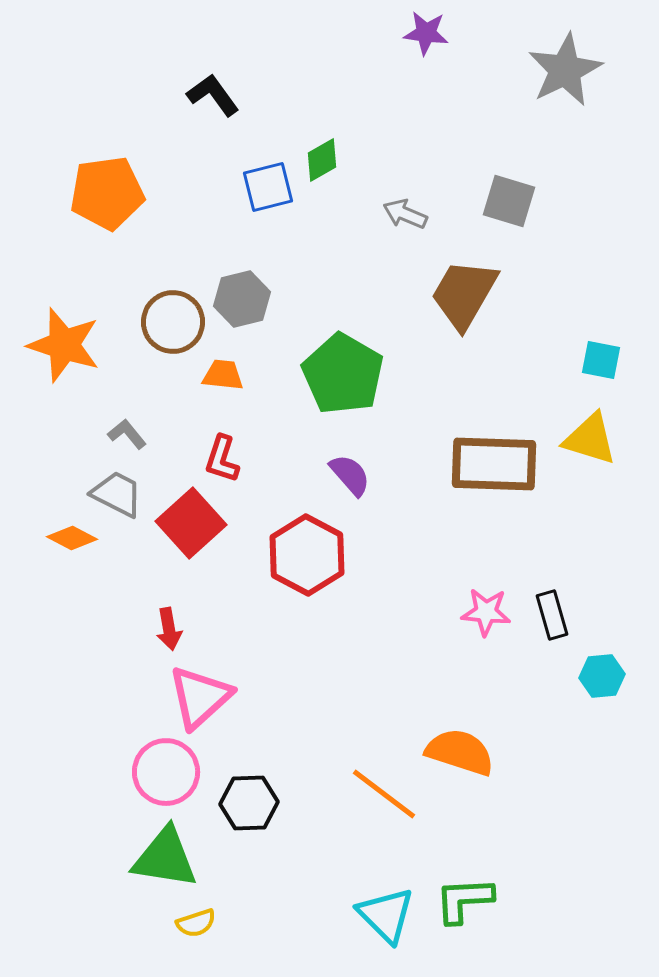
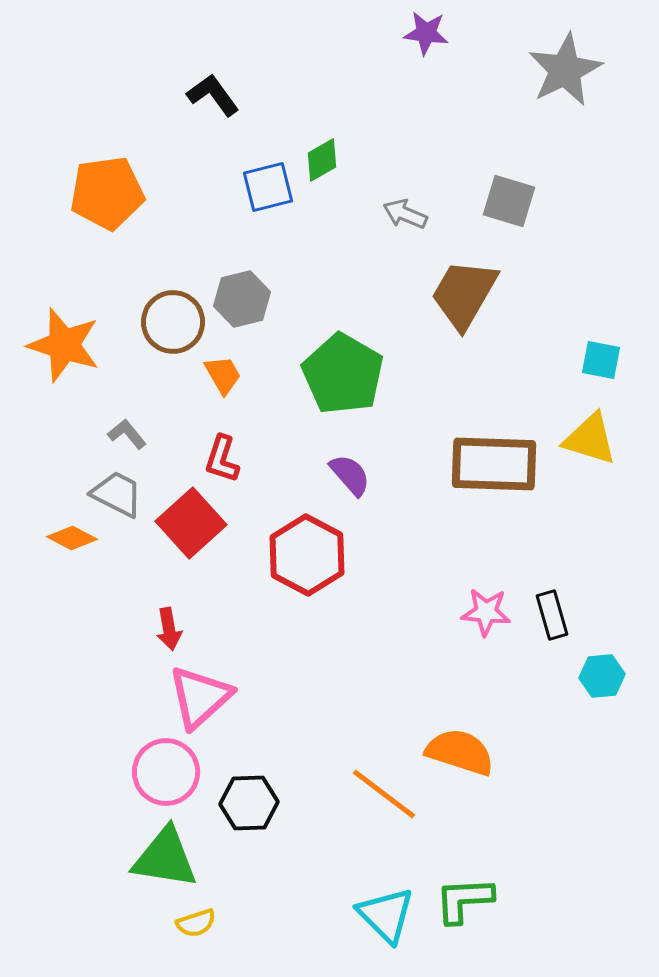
orange trapezoid: rotated 54 degrees clockwise
